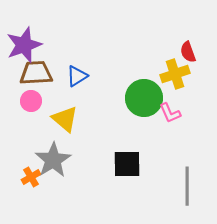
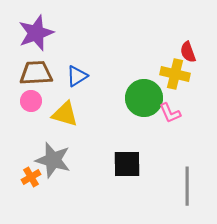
purple star: moved 12 px right, 12 px up
yellow cross: rotated 32 degrees clockwise
yellow triangle: moved 5 px up; rotated 24 degrees counterclockwise
gray star: rotated 24 degrees counterclockwise
